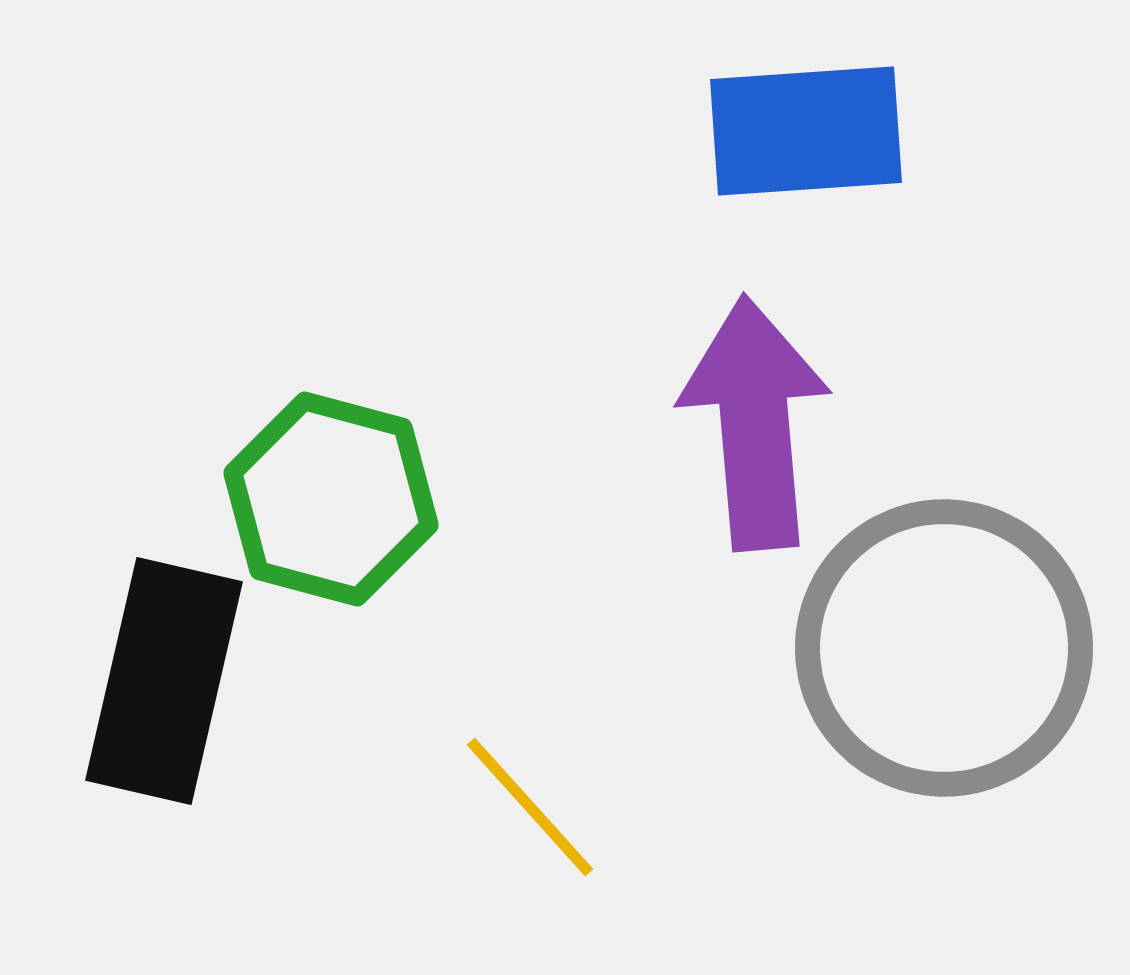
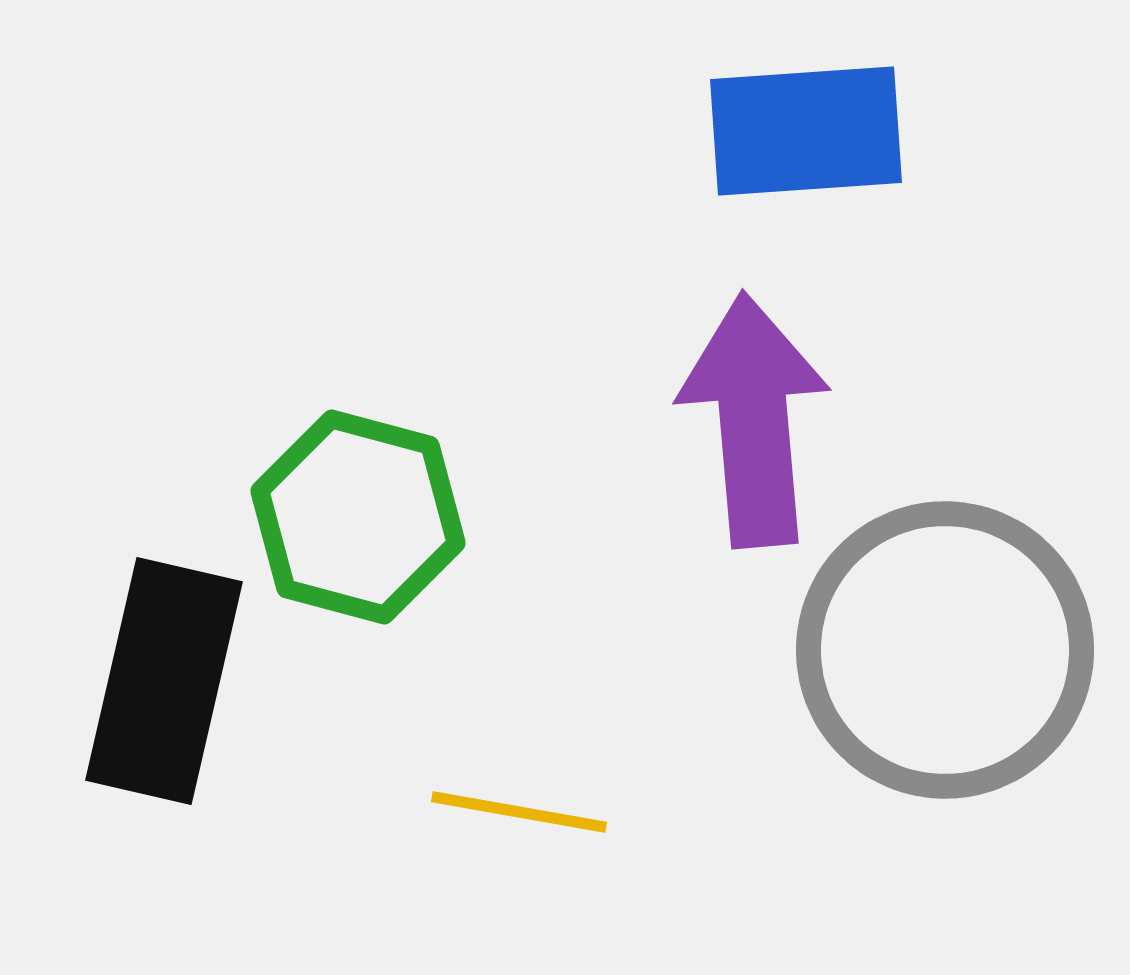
purple arrow: moved 1 px left, 3 px up
green hexagon: moved 27 px right, 18 px down
gray circle: moved 1 px right, 2 px down
yellow line: moved 11 px left, 5 px down; rotated 38 degrees counterclockwise
